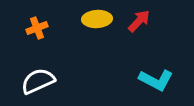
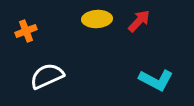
orange cross: moved 11 px left, 3 px down
white semicircle: moved 9 px right, 5 px up
